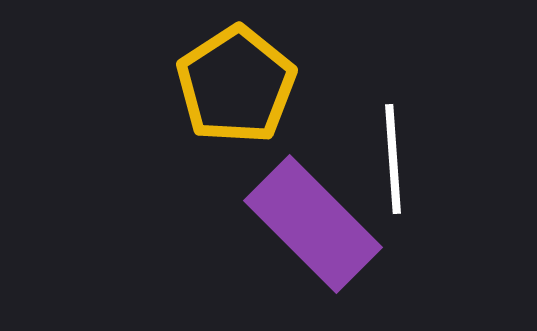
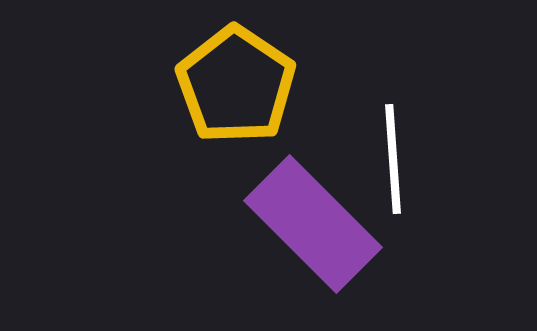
yellow pentagon: rotated 5 degrees counterclockwise
